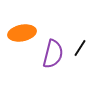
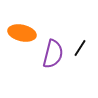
orange ellipse: rotated 24 degrees clockwise
